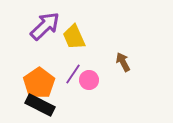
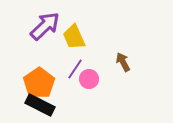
purple line: moved 2 px right, 5 px up
pink circle: moved 1 px up
